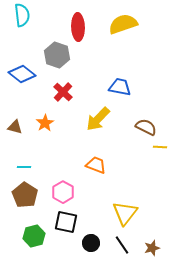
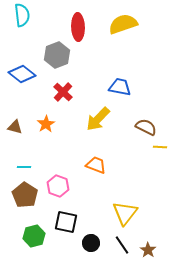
gray hexagon: rotated 20 degrees clockwise
orange star: moved 1 px right, 1 px down
pink hexagon: moved 5 px left, 6 px up; rotated 10 degrees counterclockwise
brown star: moved 4 px left, 2 px down; rotated 21 degrees counterclockwise
